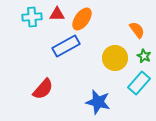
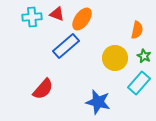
red triangle: rotated 21 degrees clockwise
orange semicircle: rotated 48 degrees clockwise
blue rectangle: rotated 12 degrees counterclockwise
